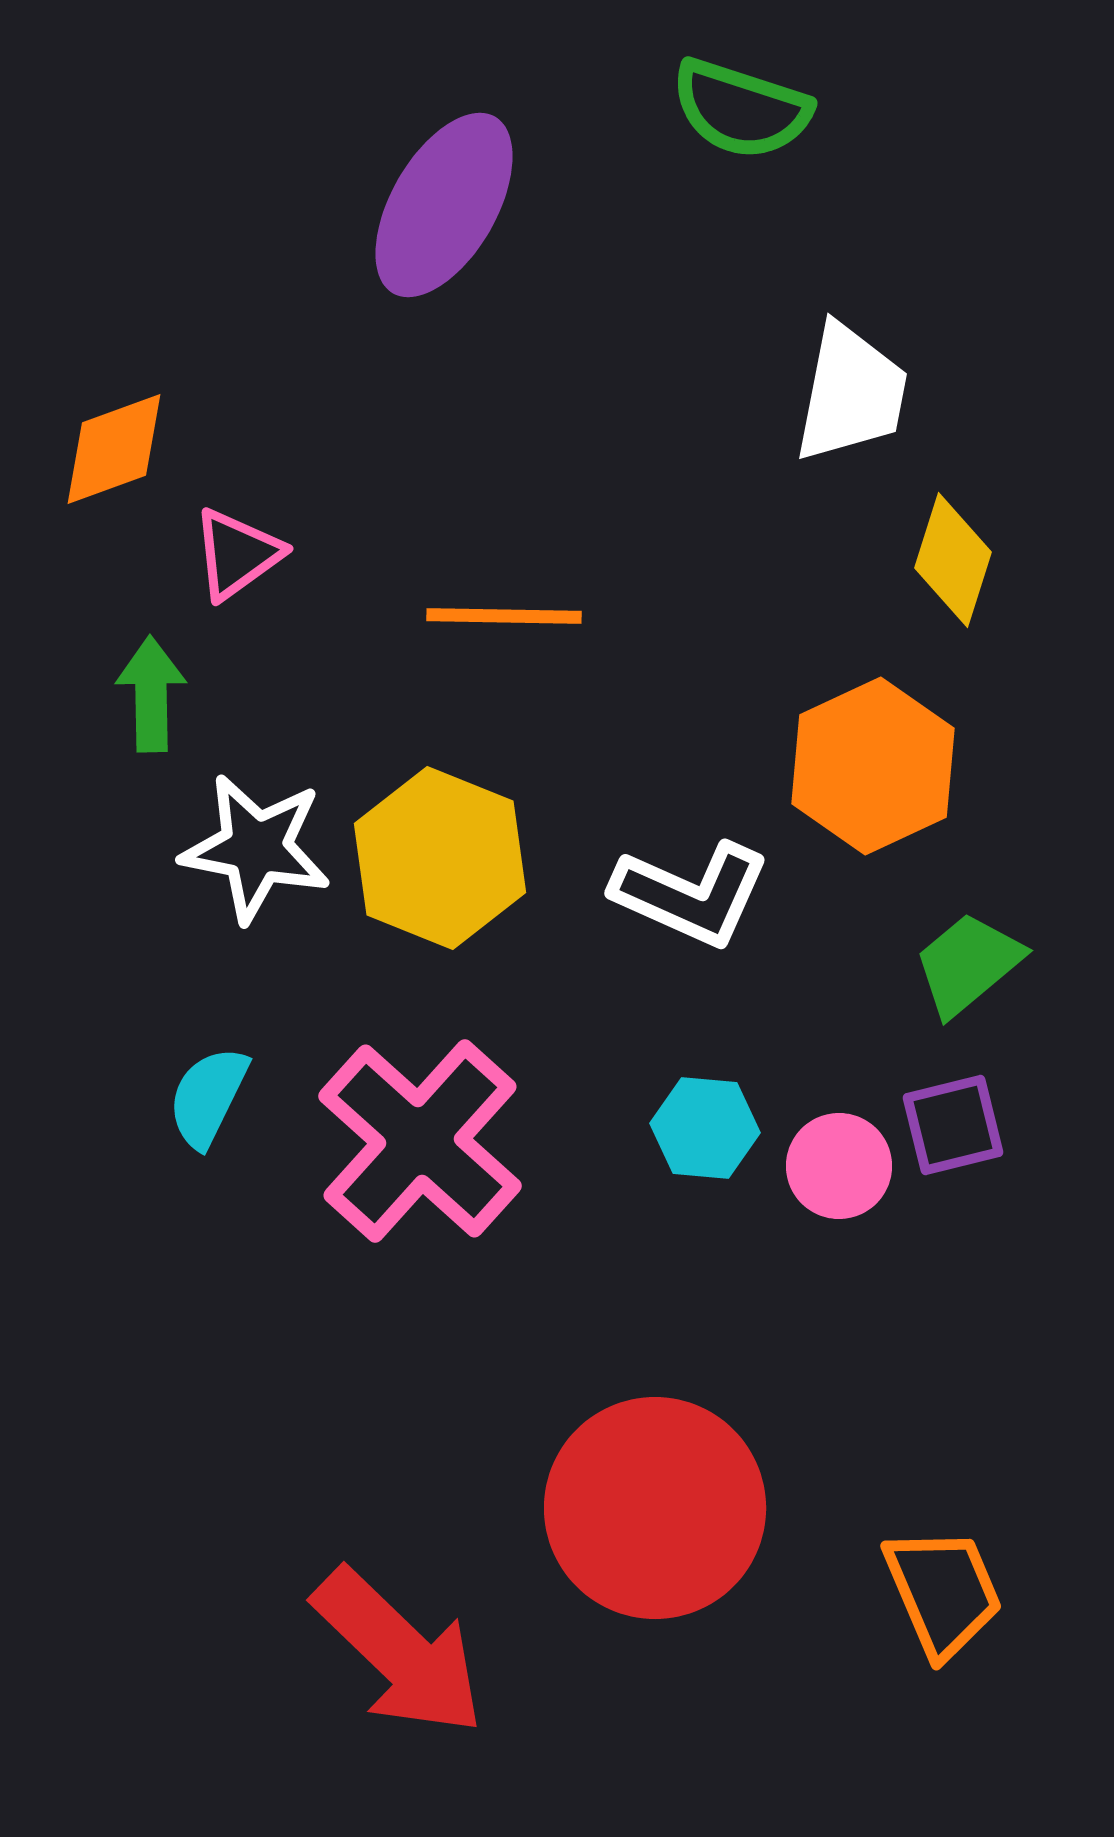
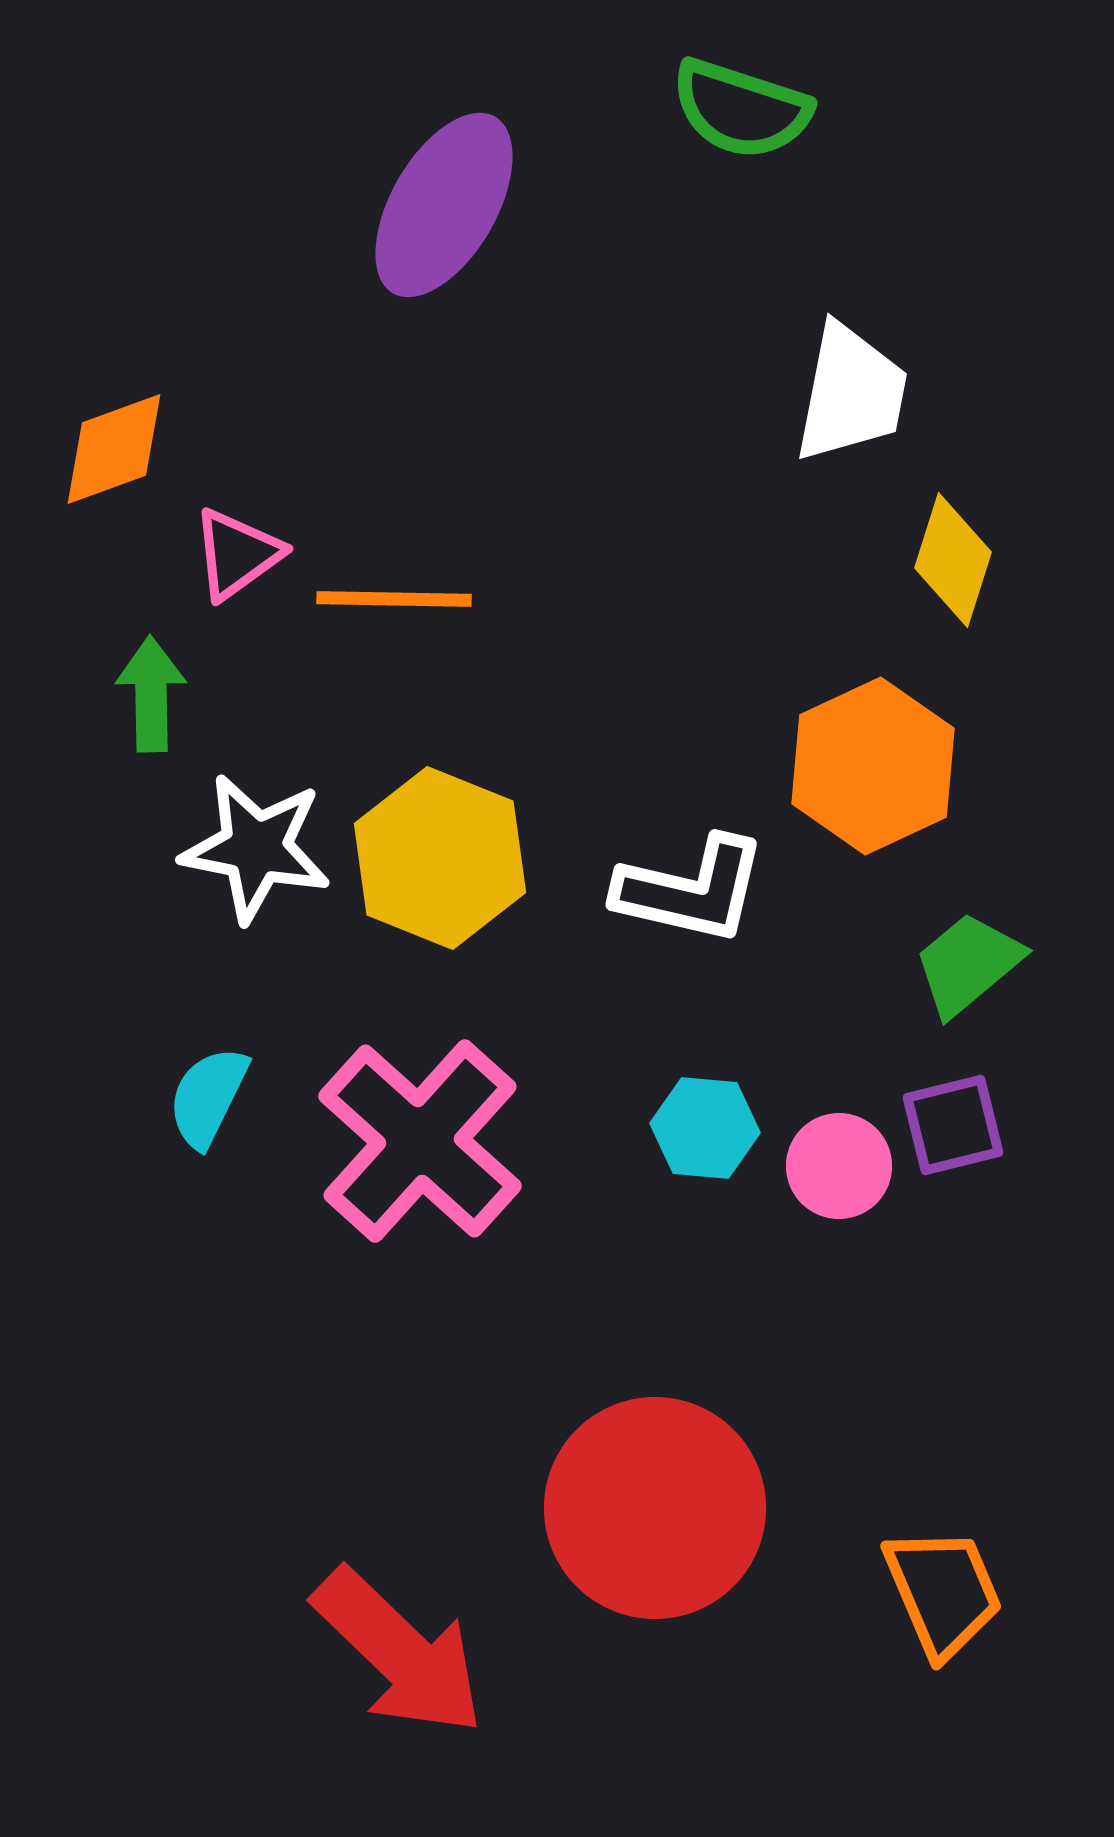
orange line: moved 110 px left, 17 px up
white L-shape: moved 4 px up; rotated 11 degrees counterclockwise
